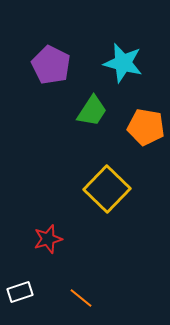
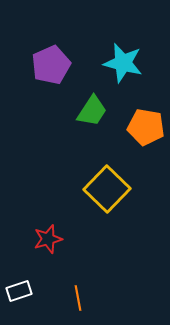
purple pentagon: rotated 21 degrees clockwise
white rectangle: moved 1 px left, 1 px up
orange line: moved 3 px left; rotated 40 degrees clockwise
